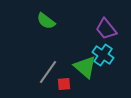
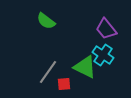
green triangle: rotated 15 degrees counterclockwise
